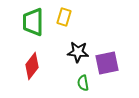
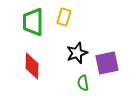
black star: moved 1 px left, 1 px down; rotated 25 degrees counterclockwise
red diamond: rotated 36 degrees counterclockwise
